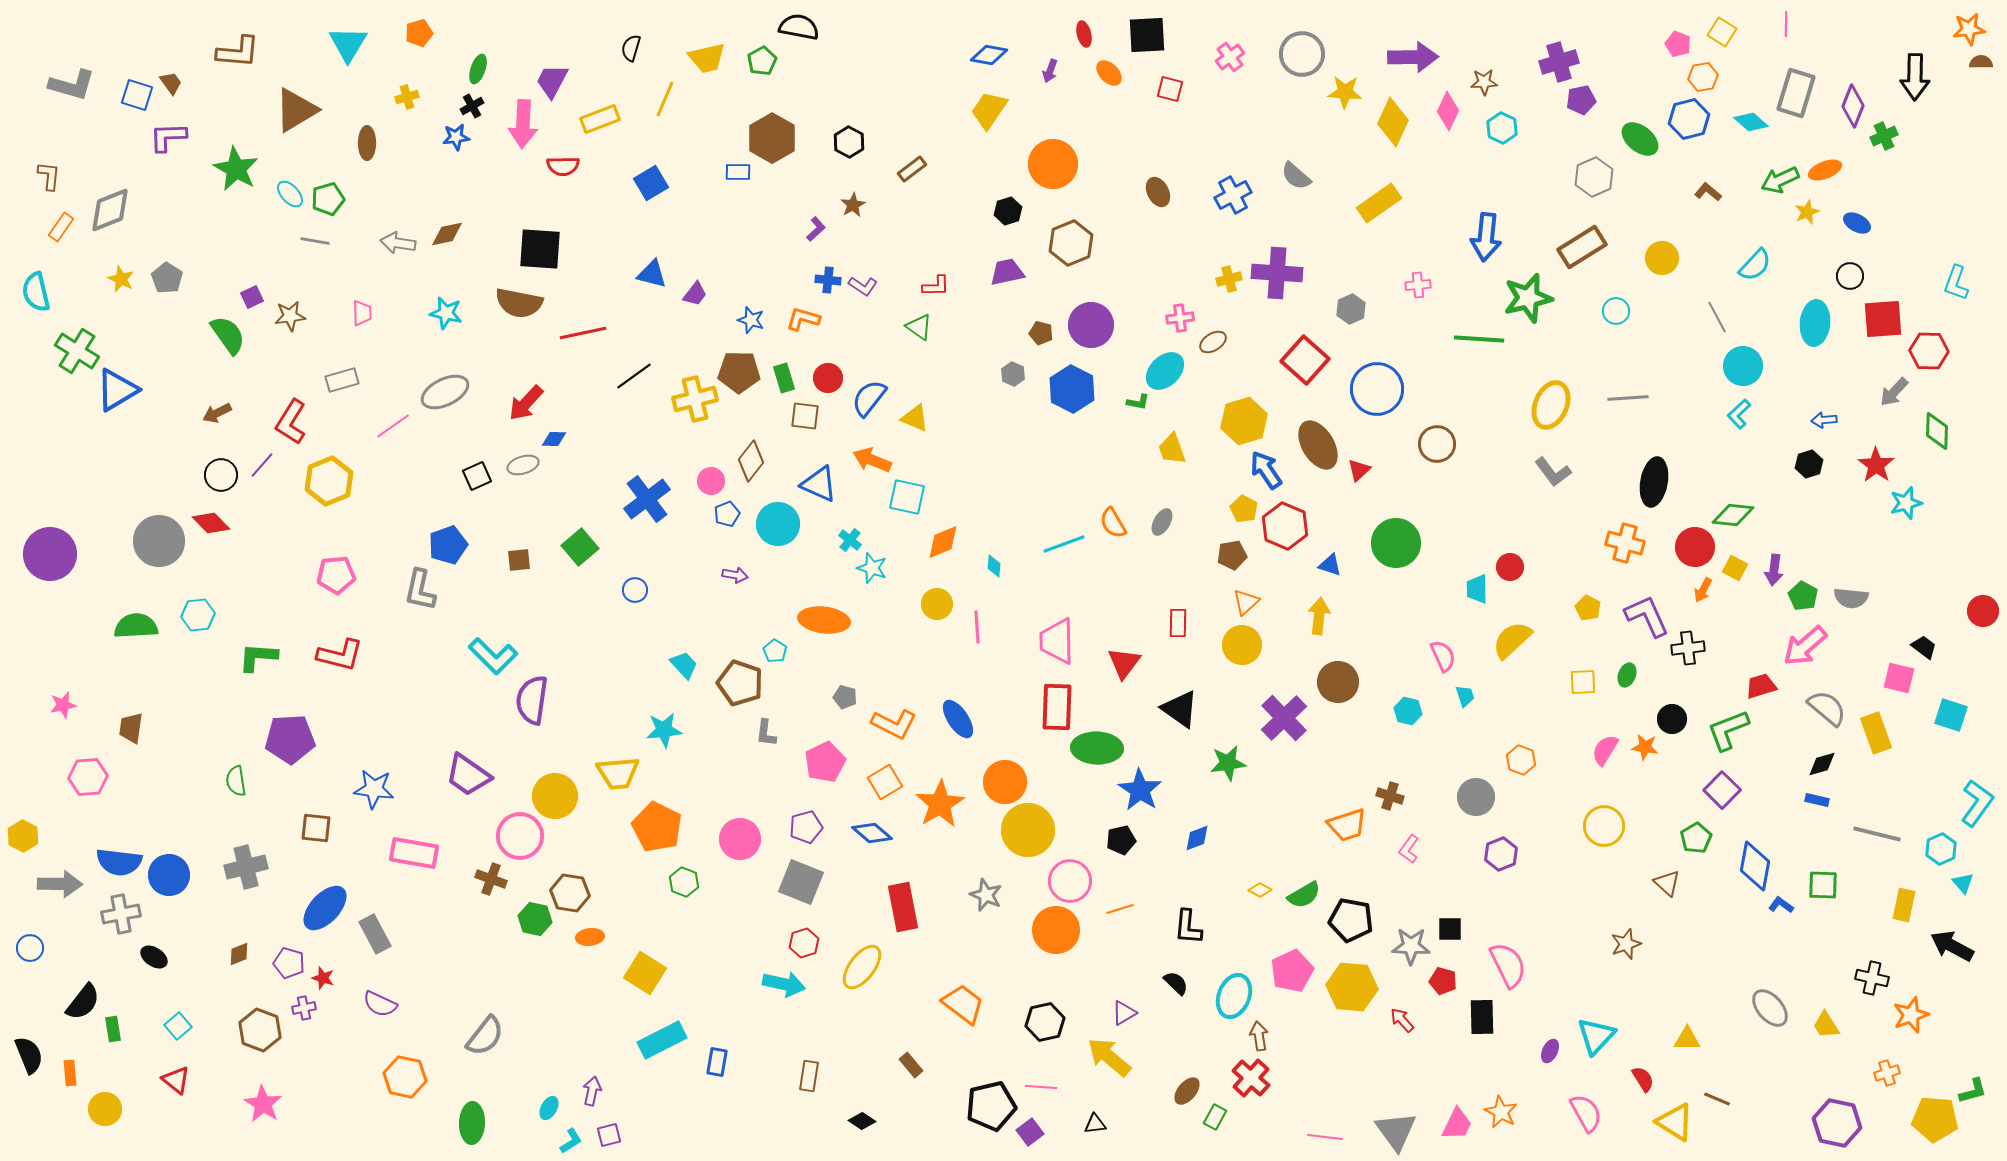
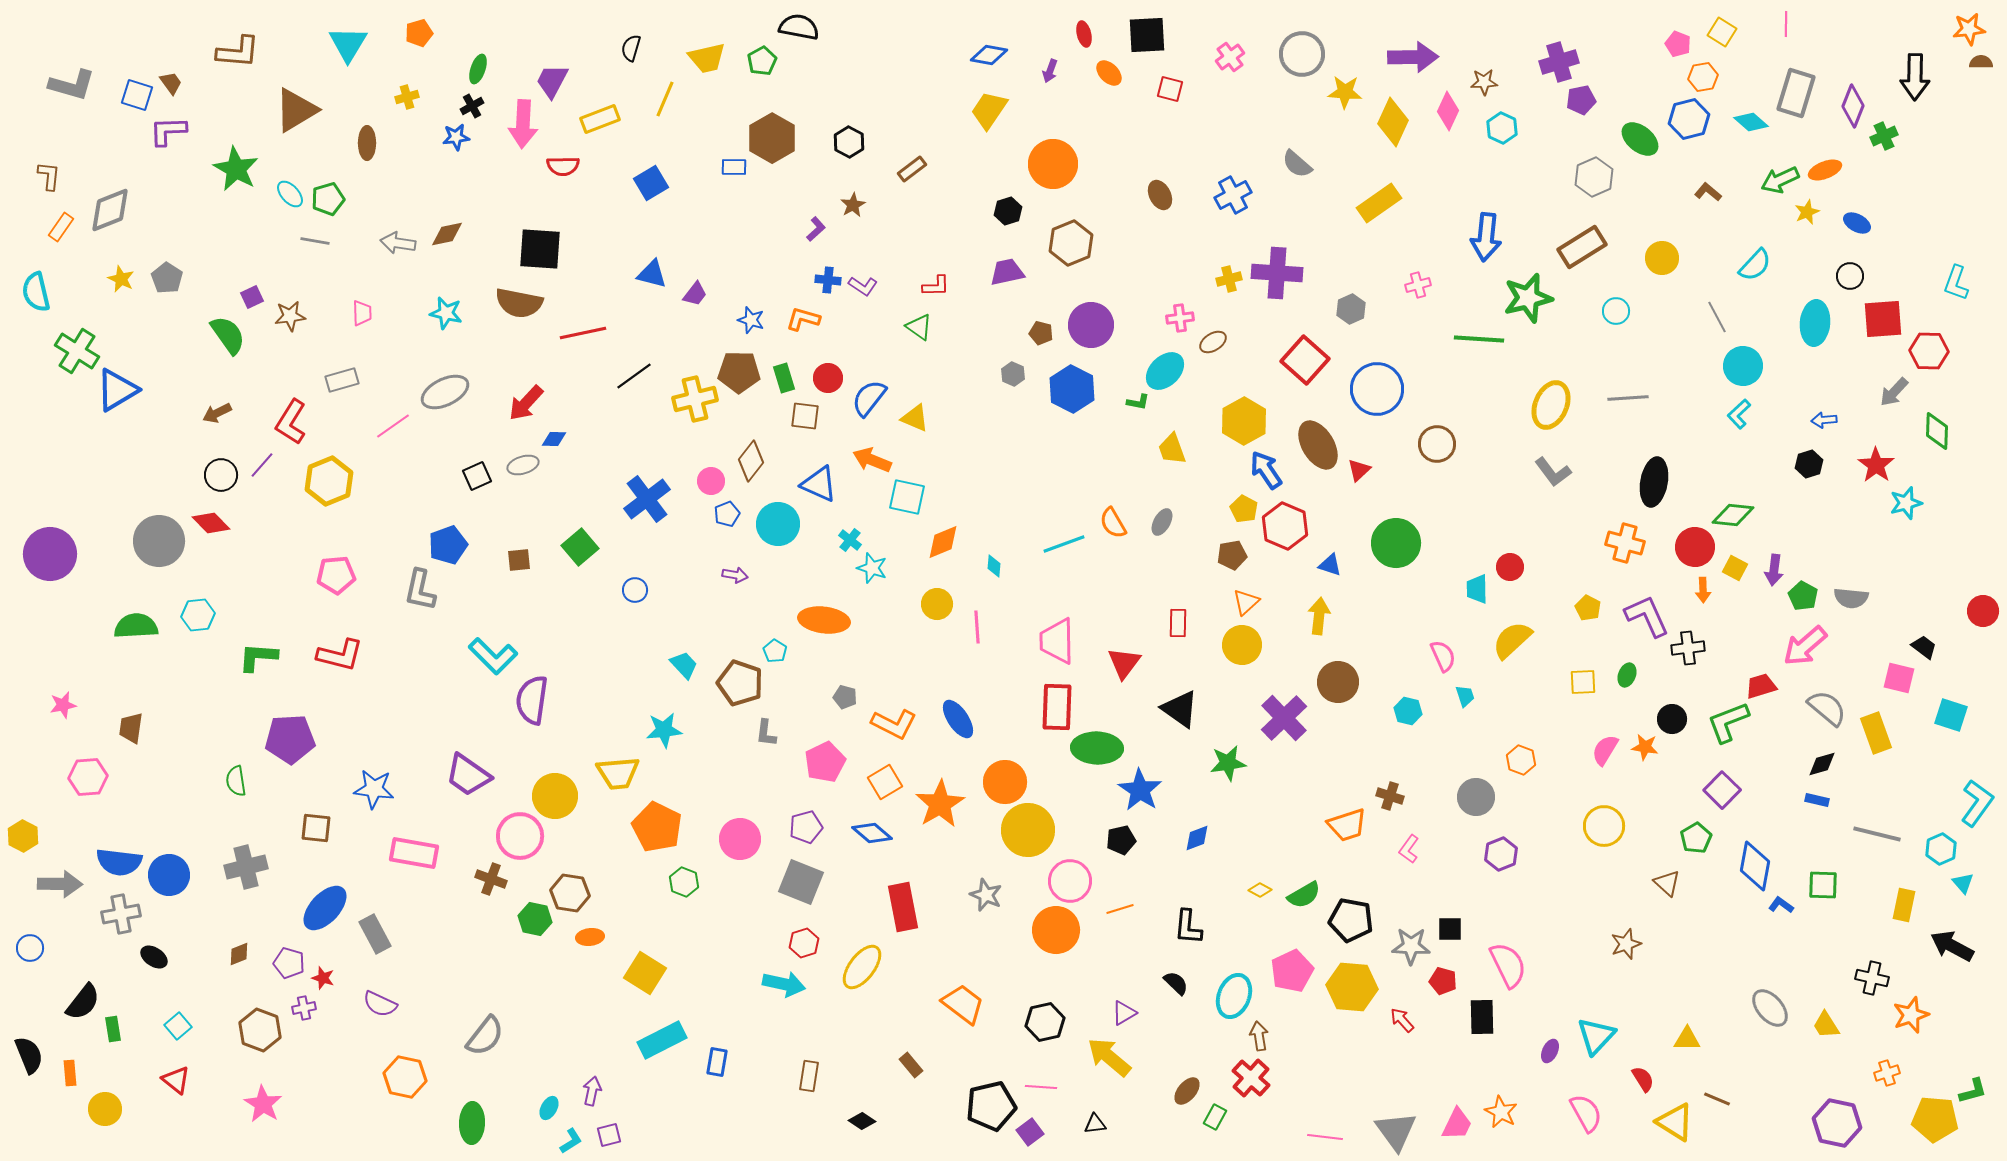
purple L-shape at (168, 137): moved 6 px up
blue rectangle at (738, 172): moved 4 px left, 5 px up
gray semicircle at (1296, 176): moved 1 px right, 12 px up
brown ellipse at (1158, 192): moved 2 px right, 3 px down
pink cross at (1418, 285): rotated 10 degrees counterclockwise
yellow hexagon at (1244, 421): rotated 12 degrees counterclockwise
orange arrow at (1703, 590): rotated 30 degrees counterclockwise
green L-shape at (1728, 730): moved 8 px up
